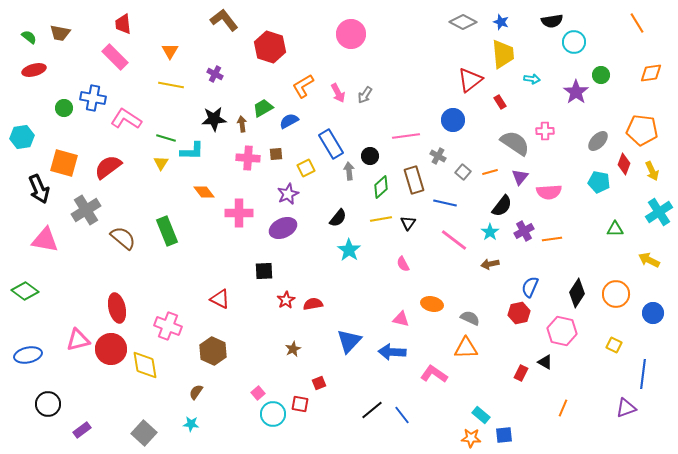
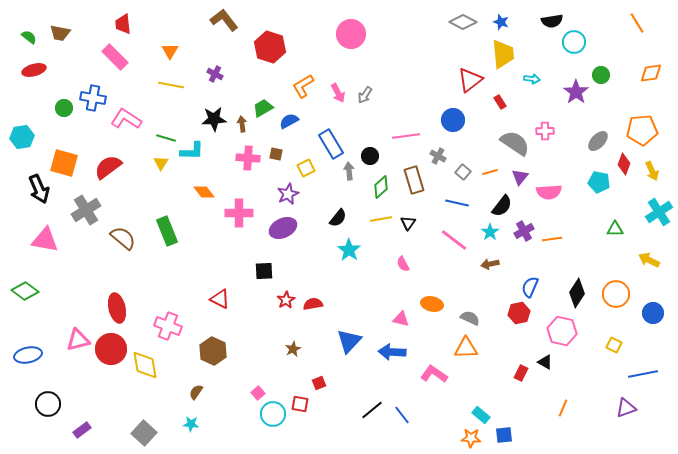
orange pentagon at (642, 130): rotated 12 degrees counterclockwise
brown square at (276, 154): rotated 16 degrees clockwise
blue line at (445, 203): moved 12 px right
blue line at (643, 374): rotated 72 degrees clockwise
